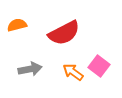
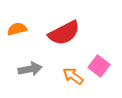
orange semicircle: moved 4 px down
orange arrow: moved 4 px down
